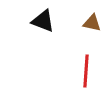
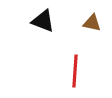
red line: moved 11 px left
